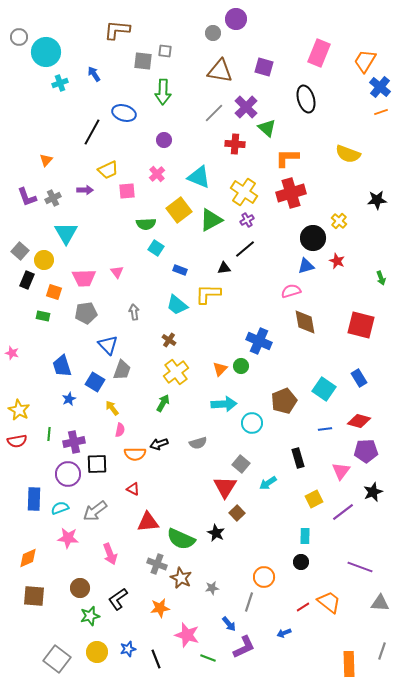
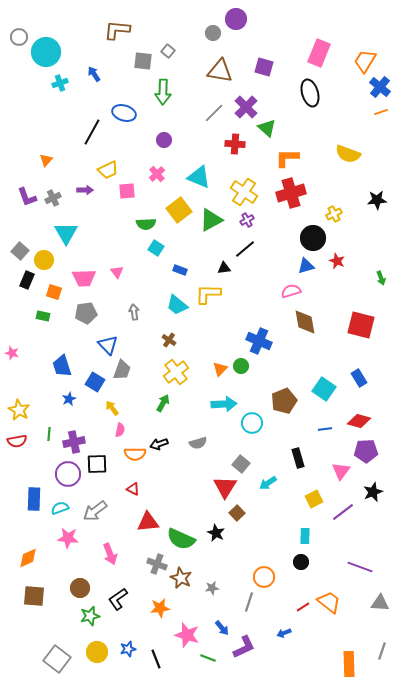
gray square at (165, 51): moved 3 px right; rotated 32 degrees clockwise
black ellipse at (306, 99): moved 4 px right, 6 px up
yellow cross at (339, 221): moved 5 px left, 7 px up; rotated 21 degrees clockwise
blue arrow at (229, 624): moved 7 px left, 4 px down
